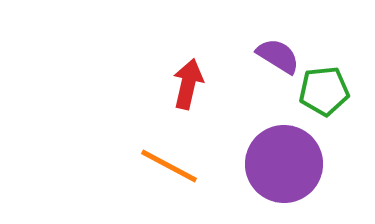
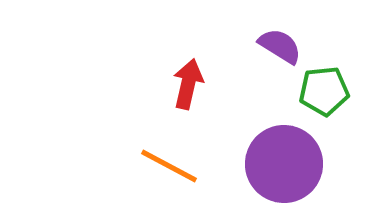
purple semicircle: moved 2 px right, 10 px up
